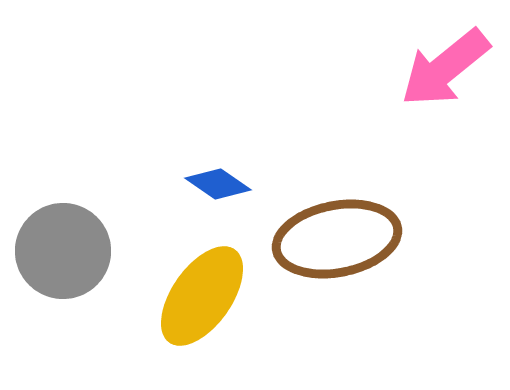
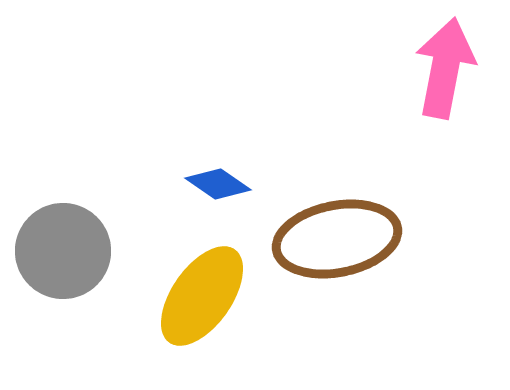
pink arrow: rotated 140 degrees clockwise
